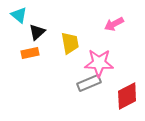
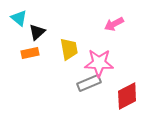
cyan triangle: moved 3 px down
yellow trapezoid: moved 1 px left, 6 px down
